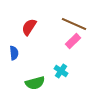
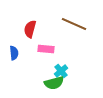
red semicircle: moved 1 px right, 2 px down; rotated 18 degrees counterclockwise
pink rectangle: moved 27 px left, 8 px down; rotated 49 degrees clockwise
cyan cross: rotated 16 degrees clockwise
green semicircle: moved 19 px right
